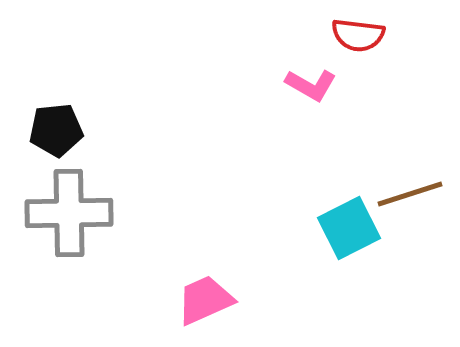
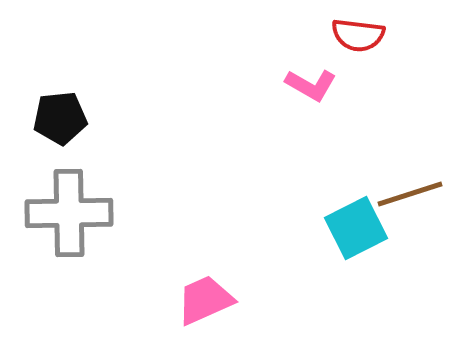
black pentagon: moved 4 px right, 12 px up
cyan square: moved 7 px right
